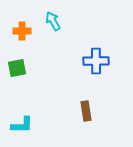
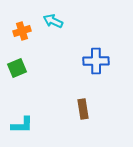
cyan arrow: rotated 36 degrees counterclockwise
orange cross: rotated 18 degrees counterclockwise
green square: rotated 12 degrees counterclockwise
brown rectangle: moved 3 px left, 2 px up
